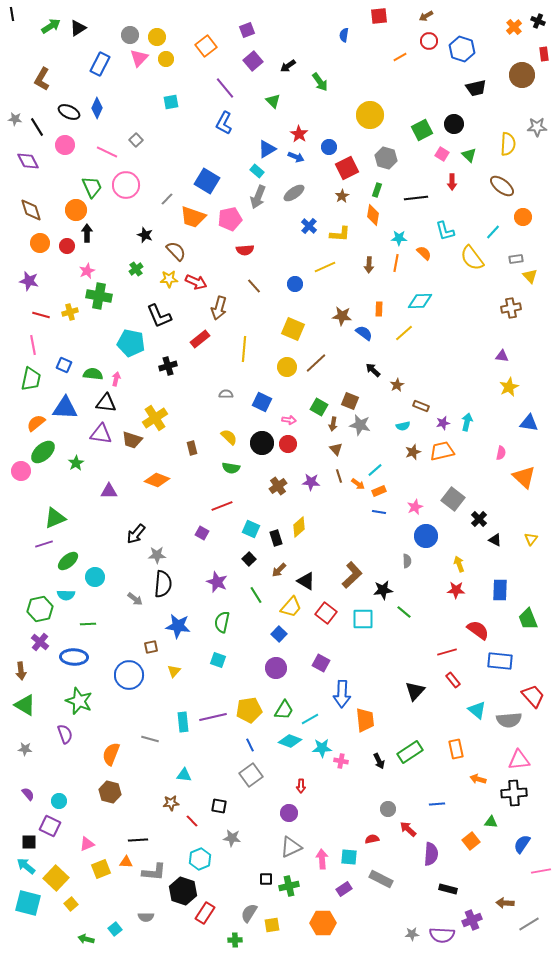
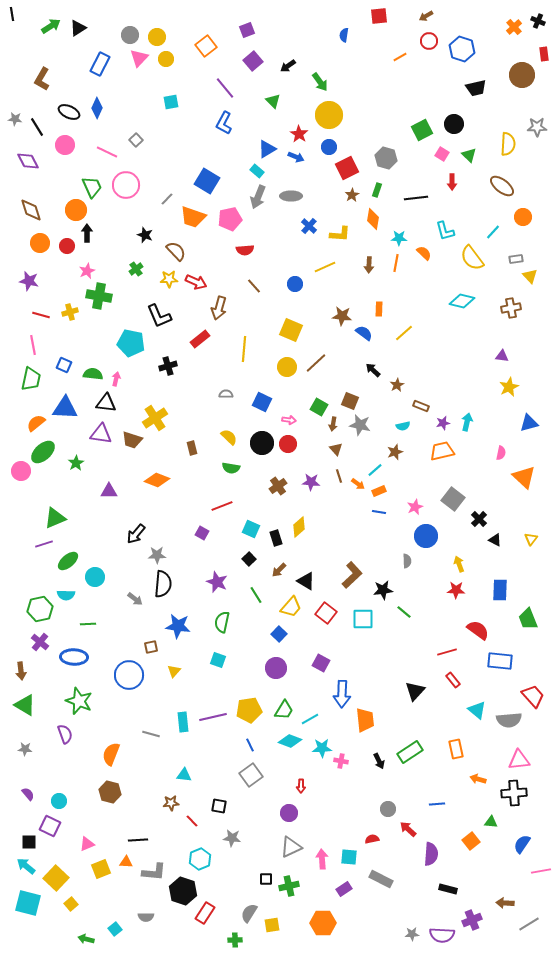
yellow circle at (370, 115): moved 41 px left
gray ellipse at (294, 193): moved 3 px left, 3 px down; rotated 35 degrees clockwise
brown star at (342, 196): moved 10 px right, 1 px up
orange diamond at (373, 215): moved 4 px down
cyan diamond at (420, 301): moved 42 px right; rotated 15 degrees clockwise
yellow square at (293, 329): moved 2 px left, 1 px down
blue triangle at (529, 423): rotated 24 degrees counterclockwise
brown star at (413, 452): moved 18 px left
gray line at (150, 739): moved 1 px right, 5 px up
